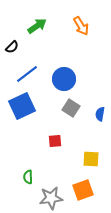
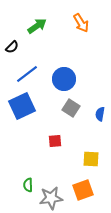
orange arrow: moved 3 px up
green semicircle: moved 8 px down
